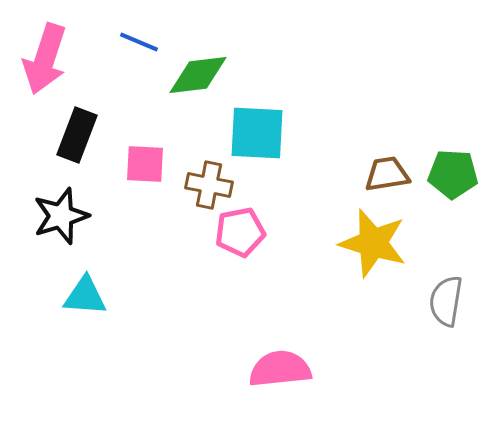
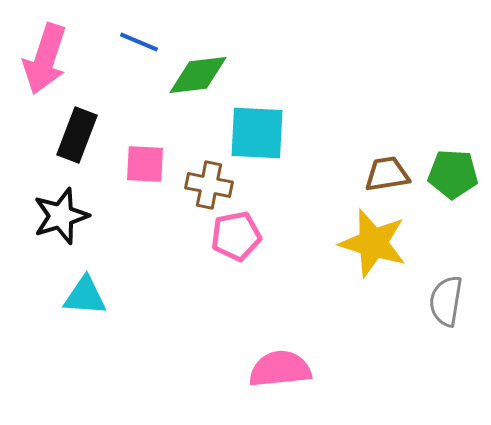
pink pentagon: moved 4 px left, 4 px down
